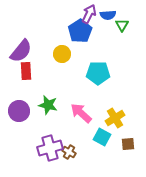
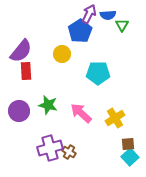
cyan square: moved 28 px right, 20 px down; rotated 18 degrees clockwise
